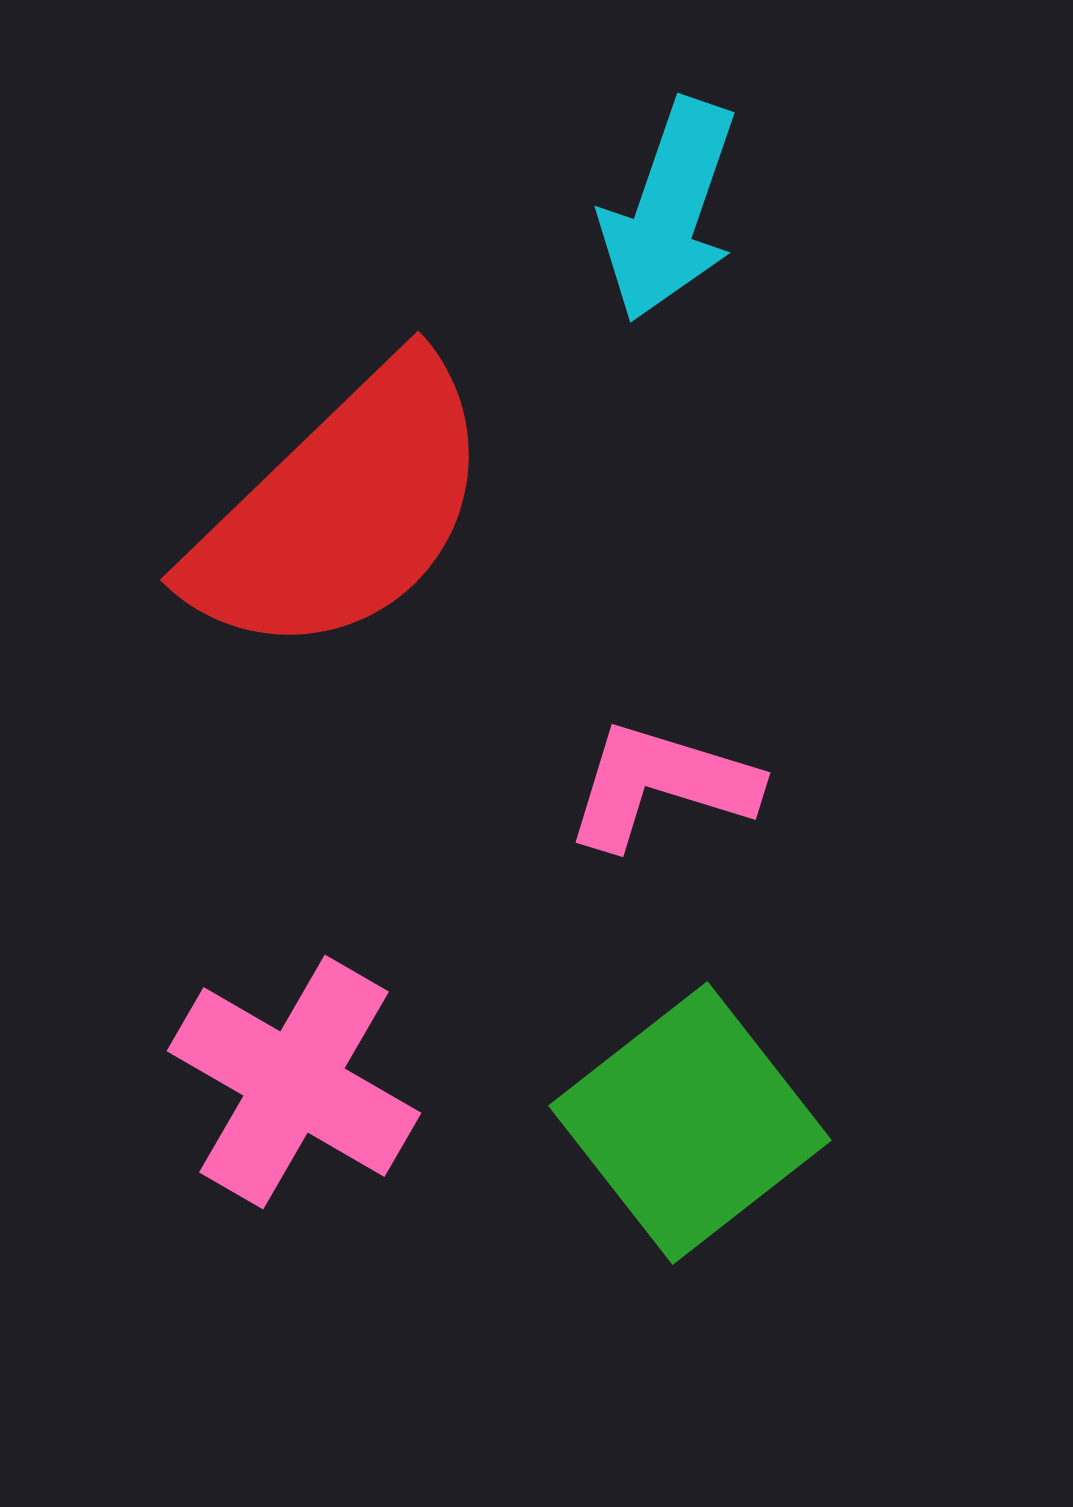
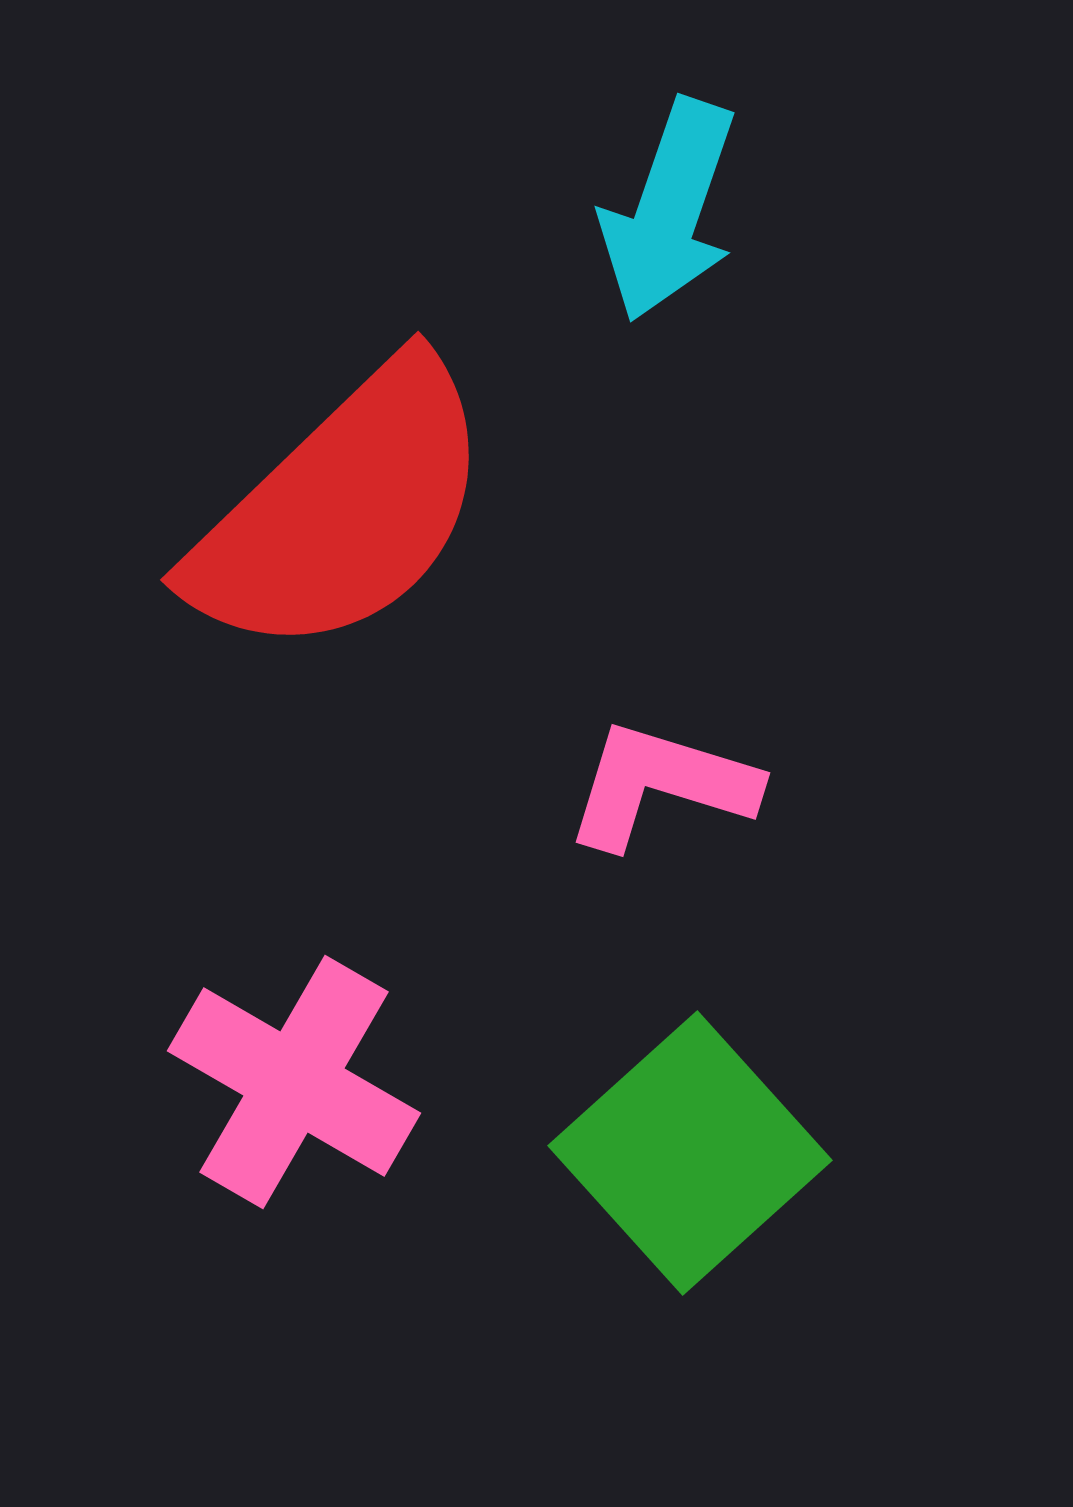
green square: moved 30 px down; rotated 4 degrees counterclockwise
